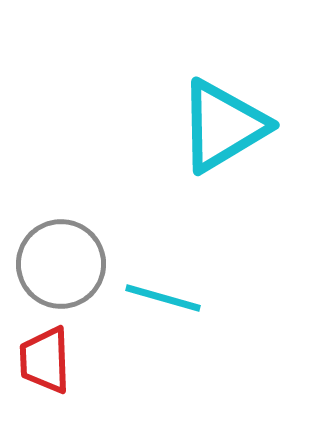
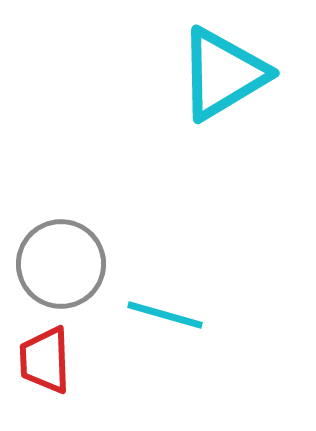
cyan triangle: moved 52 px up
cyan line: moved 2 px right, 17 px down
